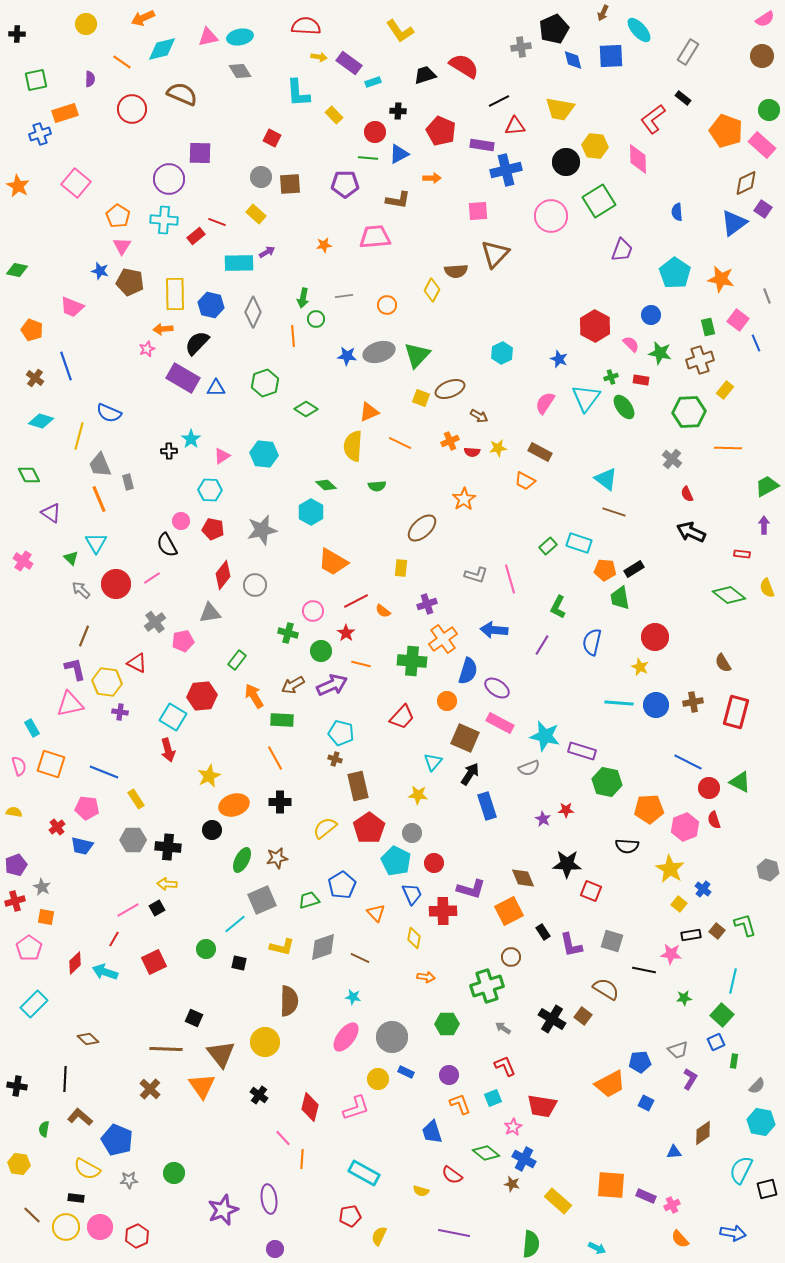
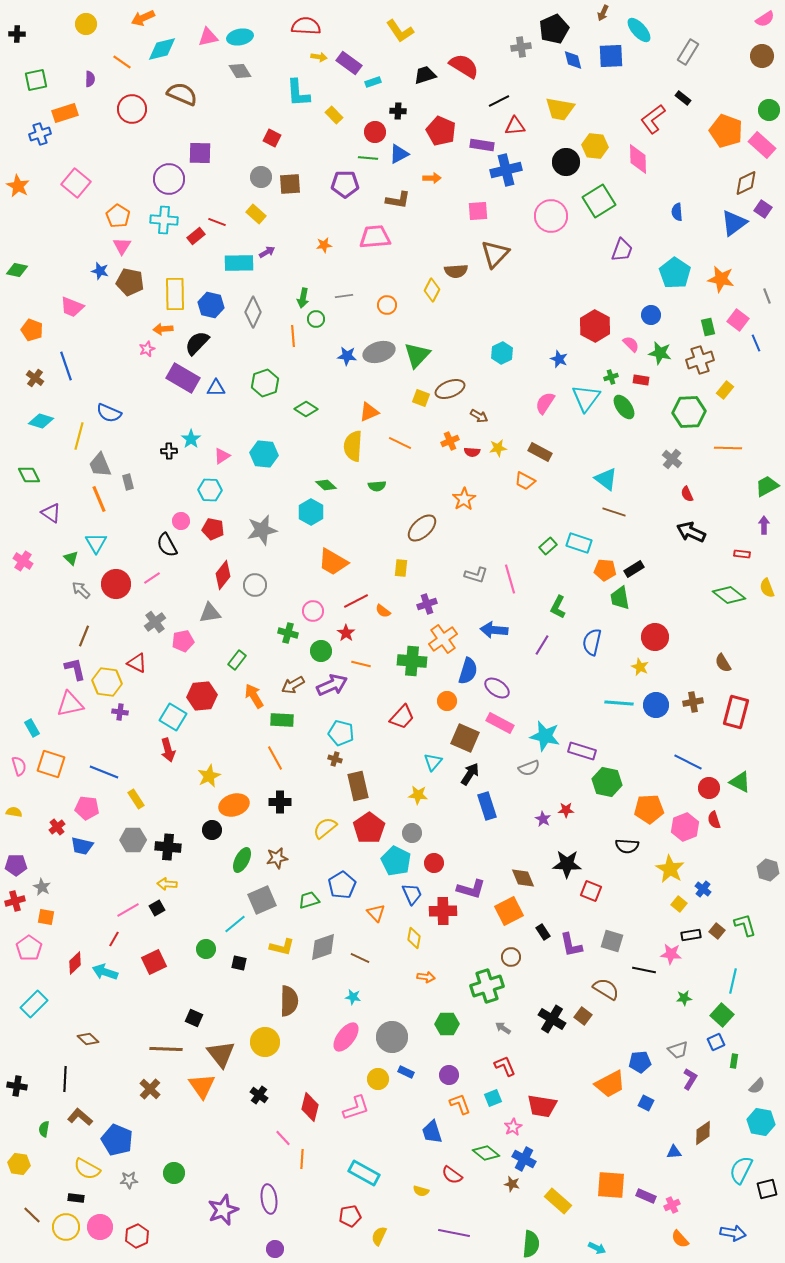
purple pentagon at (16, 865): rotated 20 degrees clockwise
